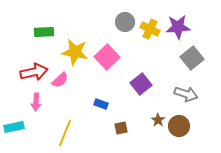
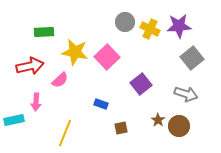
purple star: moved 1 px right, 1 px up
red arrow: moved 4 px left, 6 px up
cyan rectangle: moved 7 px up
